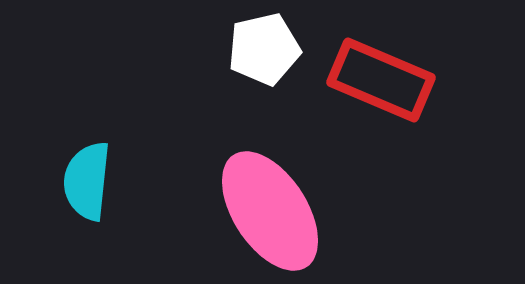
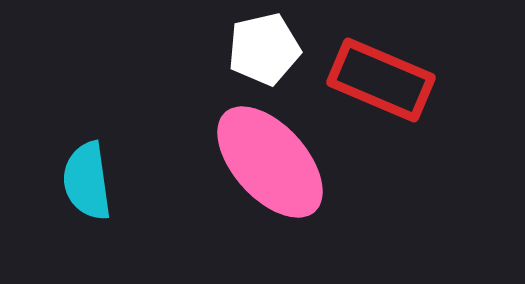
cyan semicircle: rotated 14 degrees counterclockwise
pink ellipse: moved 49 px up; rotated 9 degrees counterclockwise
